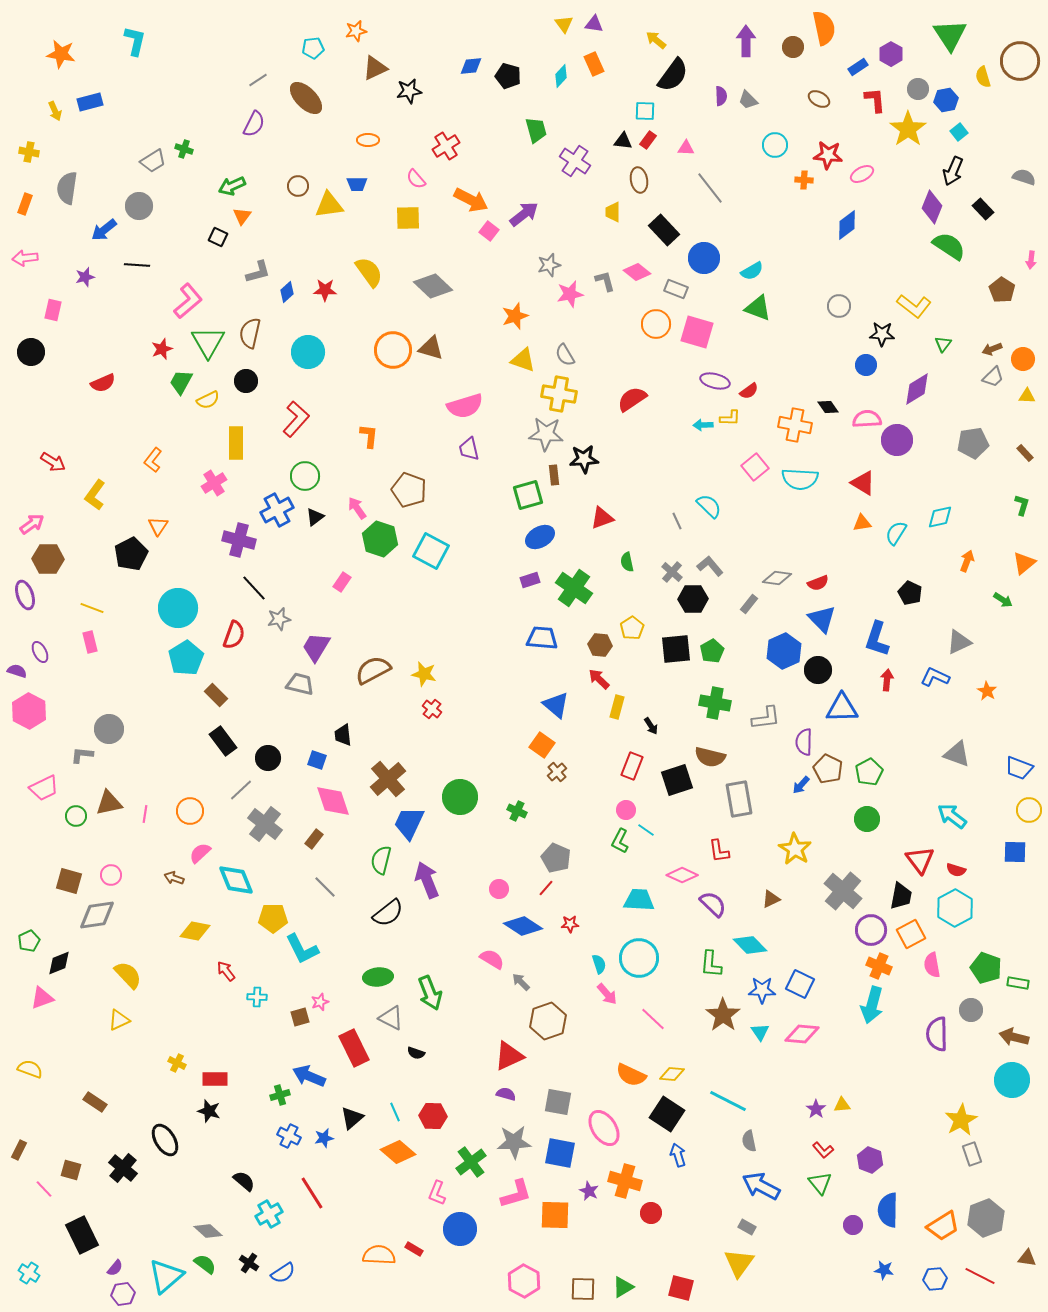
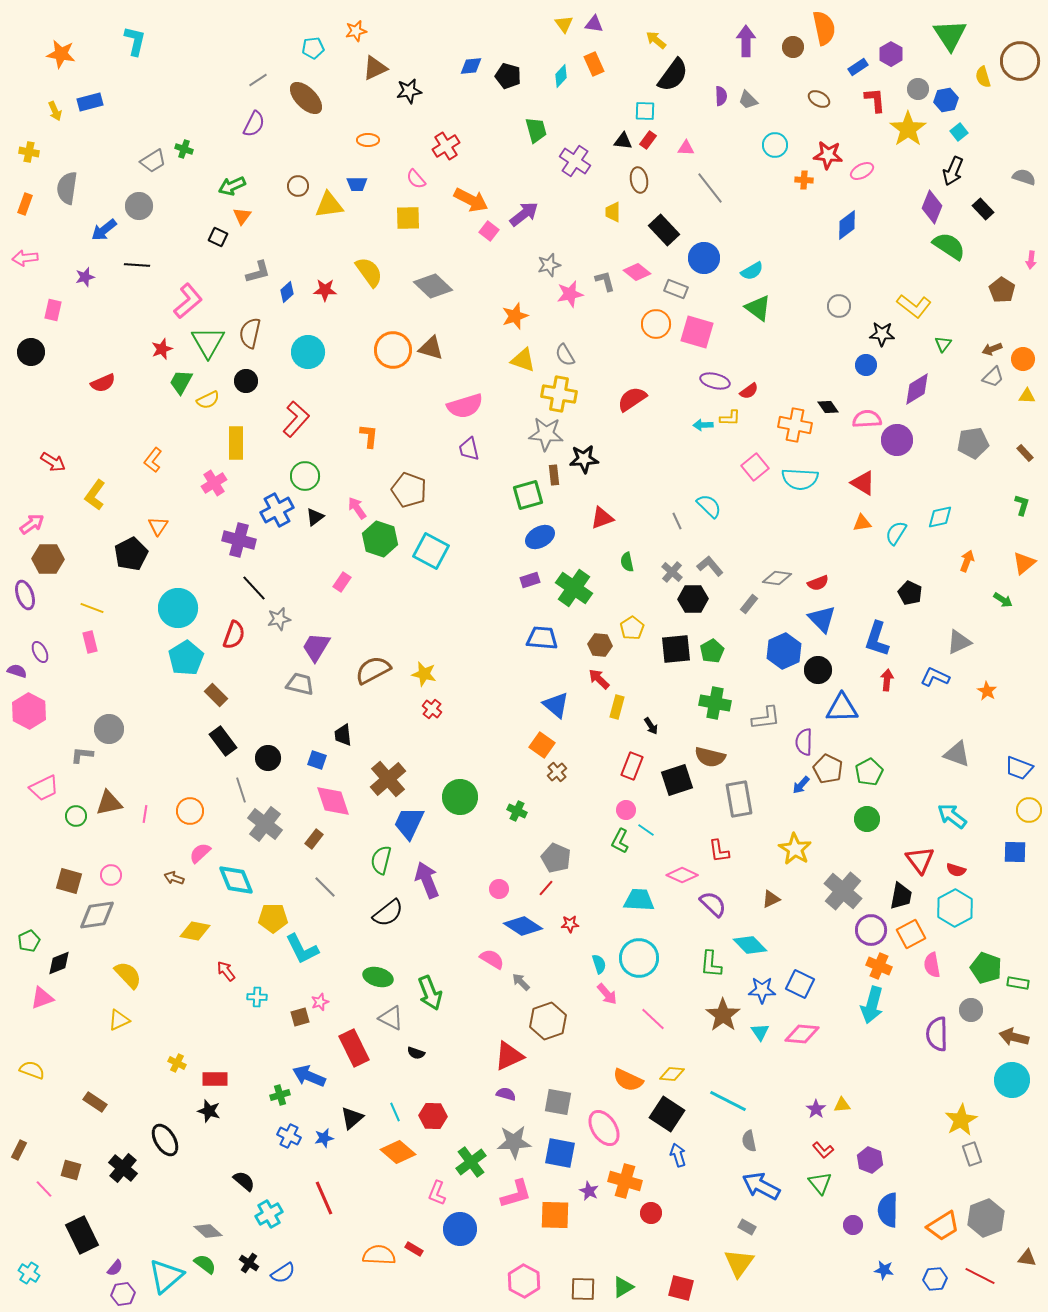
pink ellipse at (862, 174): moved 3 px up
green triangle at (758, 308): rotated 16 degrees clockwise
gray line at (241, 790): rotated 65 degrees counterclockwise
green ellipse at (378, 977): rotated 20 degrees clockwise
yellow semicircle at (30, 1069): moved 2 px right, 1 px down
orange semicircle at (631, 1075): moved 3 px left, 5 px down
red line at (312, 1193): moved 12 px right, 5 px down; rotated 8 degrees clockwise
